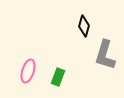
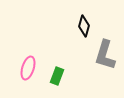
pink ellipse: moved 3 px up
green rectangle: moved 1 px left, 1 px up
